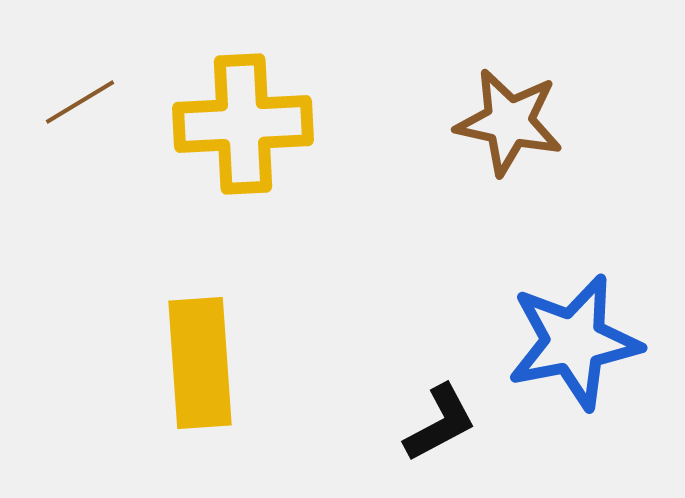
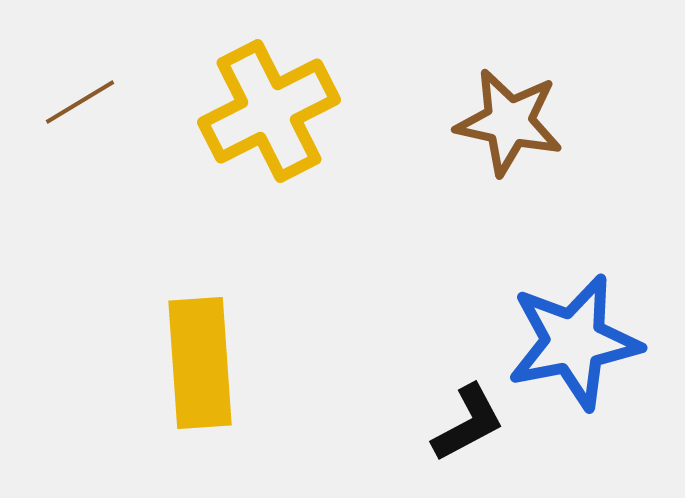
yellow cross: moved 26 px right, 13 px up; rotated 24 degrees counterclockwise
black L-shape: moved 28 px right
